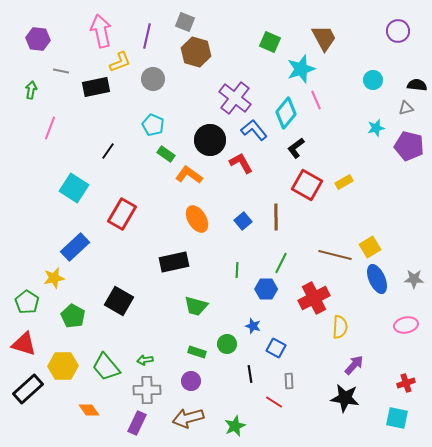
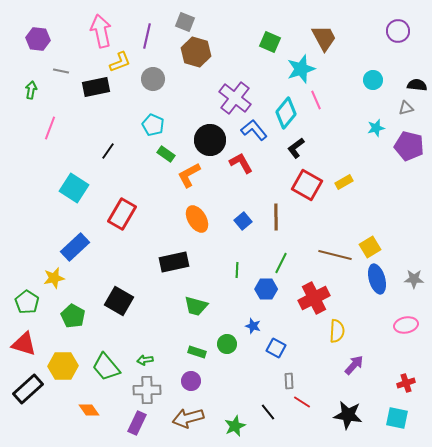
orange L-shape at (189, 175): rotated 64 degrees counterclockwise
blue ellipse at (377, 279): rotated 8 degrees clockwise
yellow semicircle at (340, 327): moved 3 px left, 4 px down
black line at (250, 374): moved 18 px right, 38 px down; rotated 30 degrees counterclockwise
black star at (345, 398): moved 3 px right, 17 px down
red line at (274, 402): moved 28 px right
